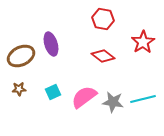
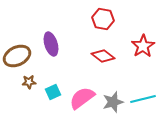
red star: moved 4 px down
brown ellipse: moved 4 px left
brown star: moved 10 px right, 7 px up
pink semicircle: moved 2 px left, 1 px down
gray star: rotated 25 degrees counterclockwise
